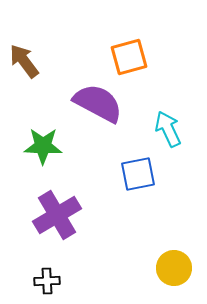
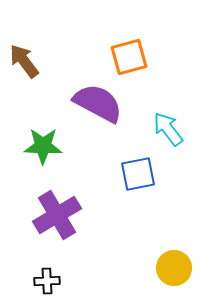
cyan arrow: rotated 12 degrees counterclockwise
